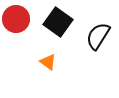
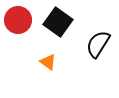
red circle: moved 2 px right, 1 px down
black semicircle: moved 8 px down
